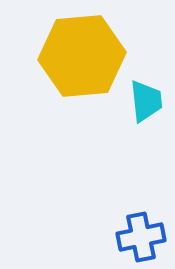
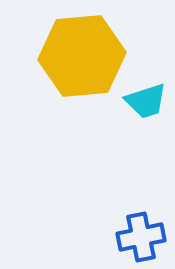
cyan trapezoid: rotated 78 degrees clockwise
